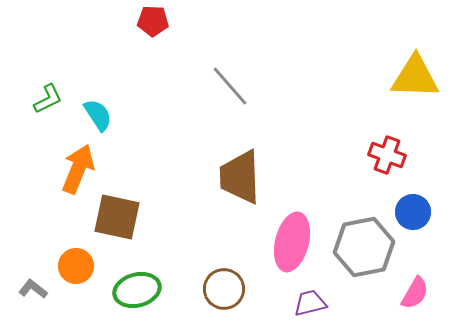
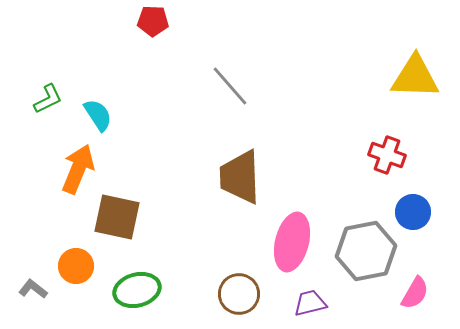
gray hexagon: moved 2 px right, 4 px down
brown circle: moved 15 px right, 5 px down
